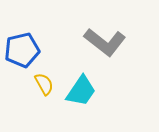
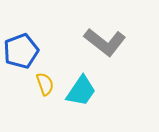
blue pentagon: moved 1 px left, 1 px down; rotated 8 degrees counterclockwise
yellow semicircle: moved 1 px right; rotated 10 degrees clockwise
